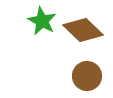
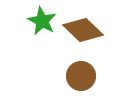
brown circle: moved 6 px left
